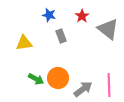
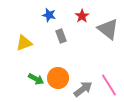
yellow triangle: rotated 12 degrees counterclockwise
pink line: rotated 30 degrees counterclockwise
